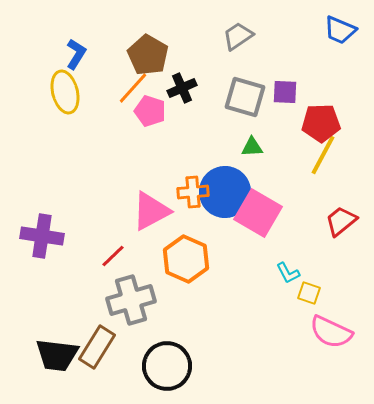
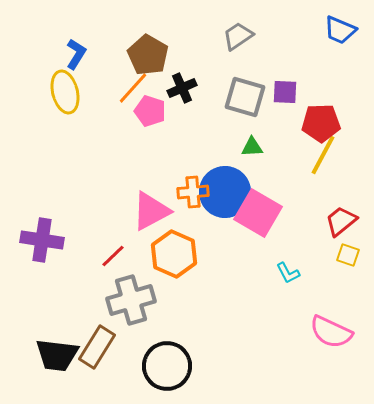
purple cross: moved 4 px down
orange hexagon: moved 12 px left, 5 px up
yellow square: moved 39 px right, 38 px up
